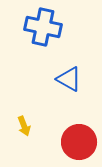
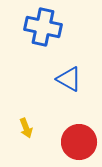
yellow arrow: moved 2 px right, 2 px down
